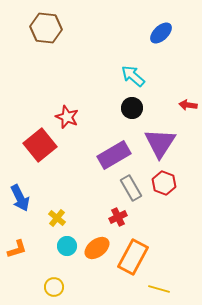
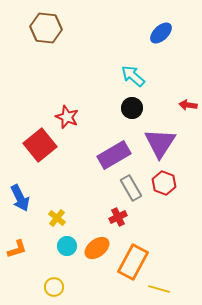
orange rectangle: moved 5 px down
